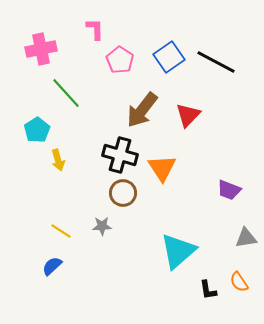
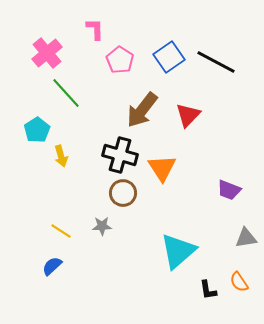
pink cross: moved 6 px right, 4 px down; rotated 28 degrees counterclockwise
yellow arrow: moved 3 px right, 4 px up
